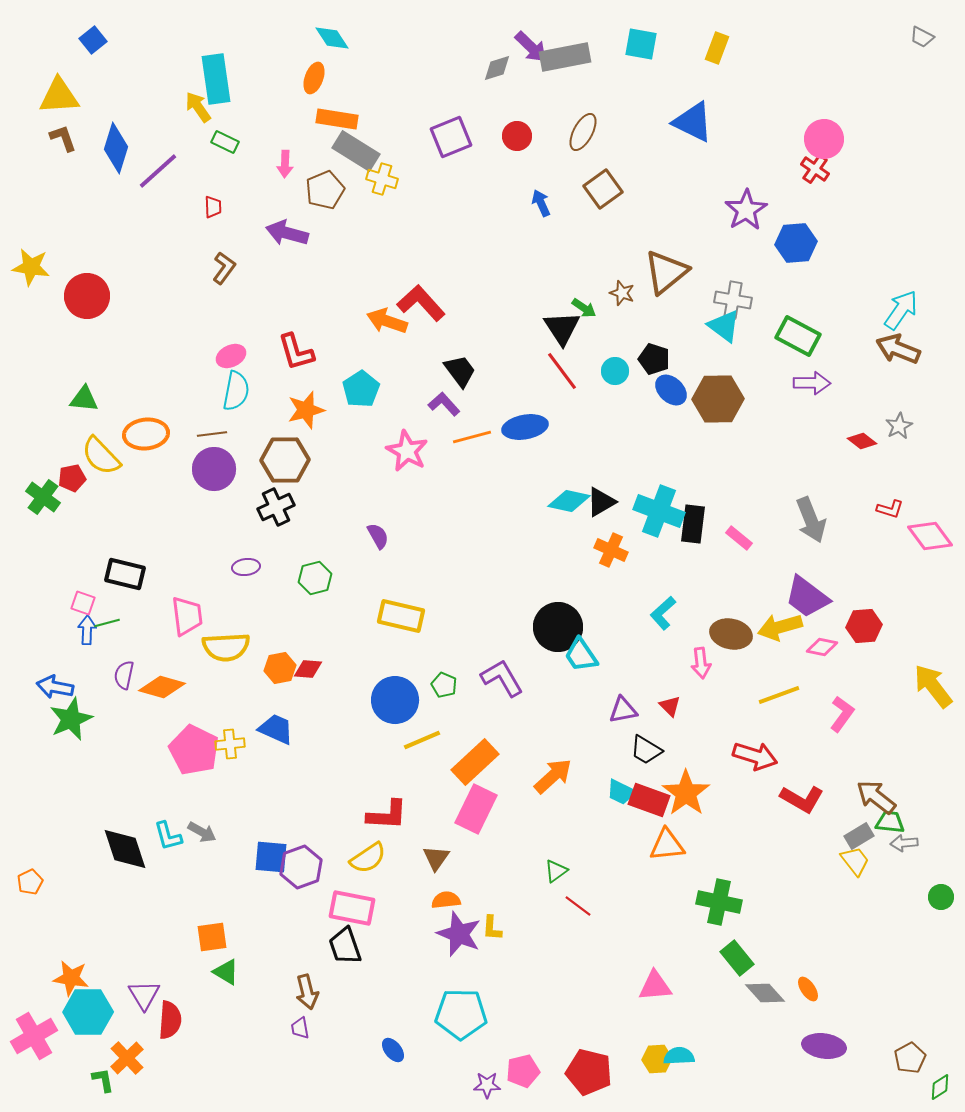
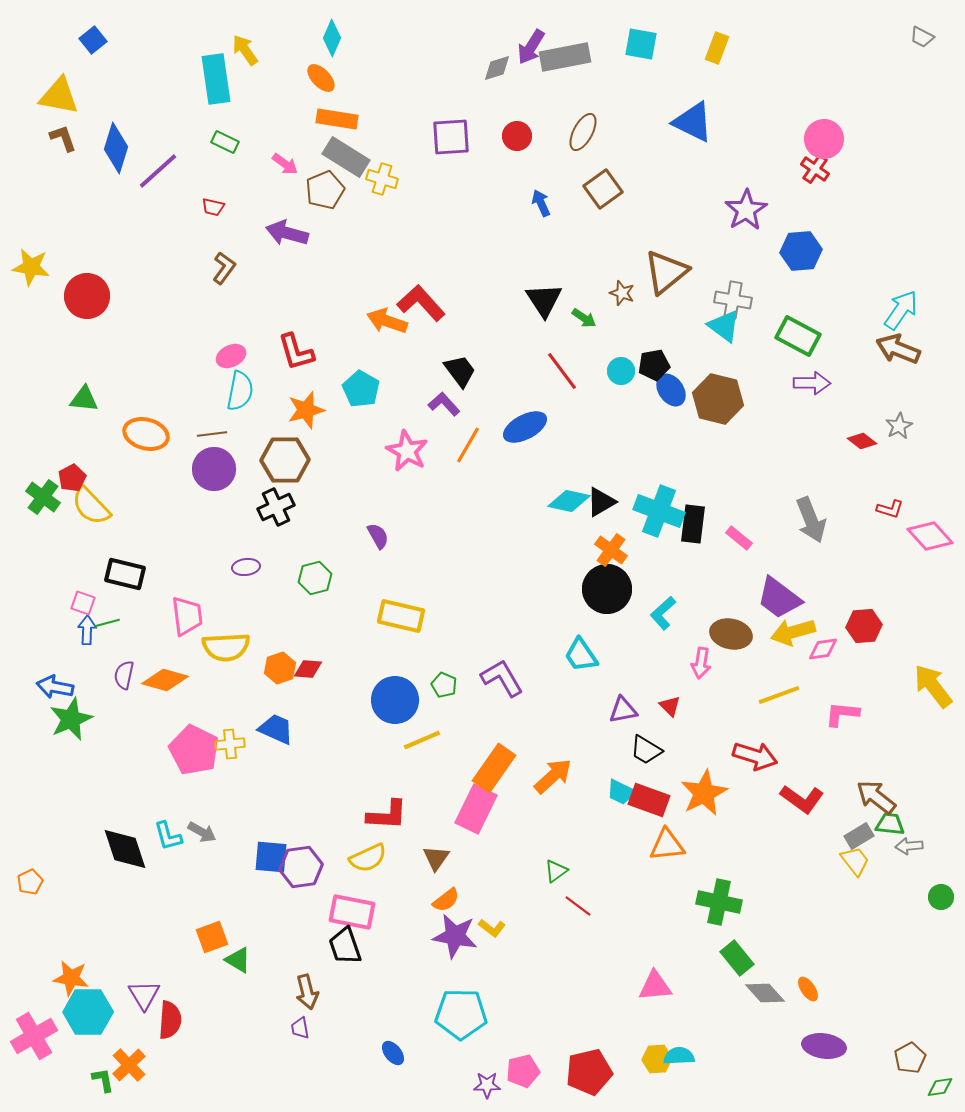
cyan diamond at (332, 38): rotated 57 degrees clockwise
purple arrow at (531, 47): rotated 78 degrees clockwise
orange ellipse at (314, 78): moved 7 px right; rotated 64 degrees counterclockwise
yellow triangle at (59, 96): rotated 15 degrees clockwise
yellow arrow at (198, 107): moved 47 px right, 57 px up
purple square at (451, 137): rotated 18 degrees clockwise
gray rectangle at (356, 151): moved 10 px left, 6 px down
pink arrow at (285, 164): rotated 56 degrees counterclockwise
red trapezoid at (213, 207): rotated 105 degrees clockwise
blue hexagon at (796, 243): moved 5 px right, 8 px down
green arrow at (584, 308): moved 10 px down
black triangle at (562, 328): moved 18 px left, 28 px up
black pentagon at (654, 359): moved 6 px down; rotated 28 degrees counterclockwise
cyan circle at (615, 371): moved 6 px right
cyan pentagon at (361, 389): rotated 9 degrees counterclockwise
blue ellipse at (671, 390): rotated 12 degrees clockwise
cyan semicircle at (236, 391): moved 4 px right
brown hexagon at (718, 399): rotated 15 degrees clockwise
blue ellipse at (525, 427): rotated 18 degrees counterclockwise
orange ellipse at (146, 434): rotated 21 degrees clockwise
orange line at (472, 437): moved 4 px left, 8 px down; rotated 45 degrees counterclockwise
yellow semicircle at (101, 456): moved 10 px left, 50 px down
red pentagon at (72, 478): rotated 16 degrees counterclockwise
pink diamond at (930, 536): rotated 6 degrees counterclockwise
orange cross at (611, 550): rotated 12 degrees clockwise
purple trapezoid at (807, 597): moved 28 px left, 1 px down
black circle at (558, 627): moved 49 px right, 38 px up
yellow arrow at (780, 627): moved 13 px right, 5 px down
pink diamond at (822, 647): moved 1 px right, 2 px down; rotated 20 degrees counterclockwise
pink arrow at (701, 663): rotated 16 degrees clockwise
orange hexagon at (280, 668): rotated 8 degrees counterclockwise
orange diamond at (162, 687): moved 3 px right, 7 px up
pink L-shape at (842, 714): rotated 120 degrees counterclockwise
orange rectangle at (475, 762): moved 19 px right, 6 px down; rotated 12 degrees counterclockwise
orange star at (686, 793): moved 18 px right; rotated 9 degrees clockwise
red L-shape at (802, 799): rotated 6 degrees clockwise
green trapezoid at (890, 822): moved 2 px down
gray arrow at (904, 843): moved 5 px right, 3 px down
yellow semicircle at (368, 858): rotated 9 degrees clockwise
purple hexagon at (301, 867): rotated 12 degrees clockwise
orange semicircle at (446, 900): rotated 148 degrees clockwise
pink rectangle at (352, 908): moved 4 px down
yellow L-shape at (492, 928): rotated 56 degrees counterclockwise
purple star at (459, 934): moved 4 px left, 2 px down; rotated 12 degrees counterclockwise
orange square at (212, 937): rotated 12 degrees counterclockwise
green triangle at (226, 972): moved 12 px right, 12 px up
blue ellipse at (393, 1050): moved 3 px down
orange cross at (127, 1058): moved 2 px right, 7 px down
red pentagon at (589, 1072): rotated 27 degrees counterclockwise
green diamond at (940, 1087): rotated 24 degrees clockwise
